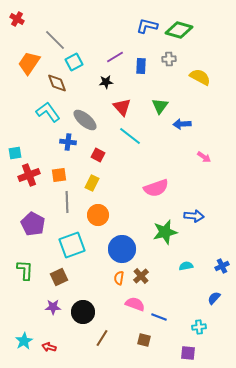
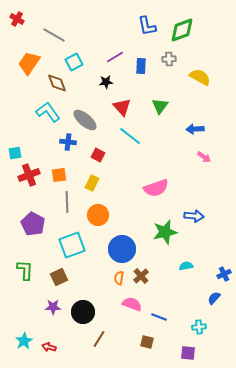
blue L-shape at (147, 26): rotated 115 degrees counterclockwise
green diamond at (179, 30): moved 3 px right; rotated 36 degrees counterclockwise
gray line at (55, 40): moved 1 px left, 5 px up; rotated 15 degrees counterclockwise
blue arrow at (182, 124): moved 13 px right, 5 px down
blue cross at (222, 266): moved 2 px right, 8 px down
pink semicircle at (135, 304): moved 3 px left
brown line at (102, 338): moved 3 px left, 1 px down
brown square at (144, 340): moved 3 px right, 2 px down
